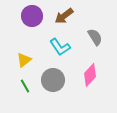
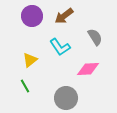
yellow triangle: moved 6 px right
pink diamond: moved 2 px left, 6 px up; rotated 45 degrees clockwise
gray circle: moved 13 px right, 18 px down
